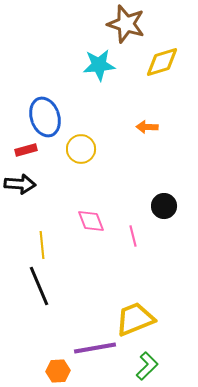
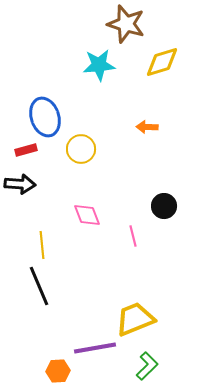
pink diamond: moved 4 px left, 6 px up
